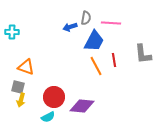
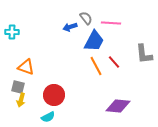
gray semicircle: rotated 48 degrees counterclockwise
gray L-shape: moved 1 px right
red line: moved 2 px down; rotated 32 degrees counterclockwise
red circle: moved 2 px up
purple diamond: moved 36 px right
